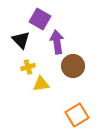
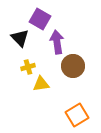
black triangle: moved 1 px left, 2 px up
